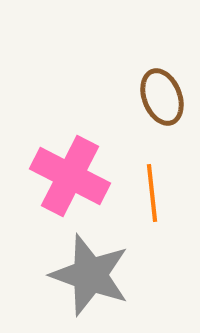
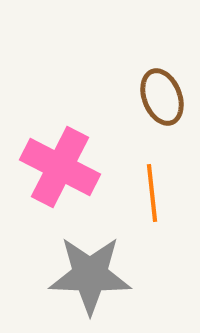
pink cross: moved 10 px left, 9 px up
gray star: rotated 18 degrees counterclockwise
